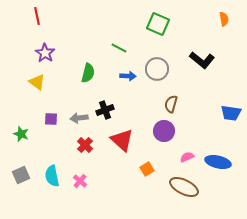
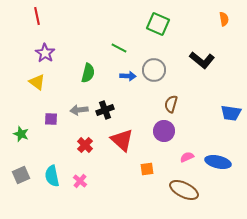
gray circle: moved 3 px left, 1 px down
gray arrow: moved 8 px up
orange square: rotated 24 degrees clockwise
brown ellipse: moved 3 px down
